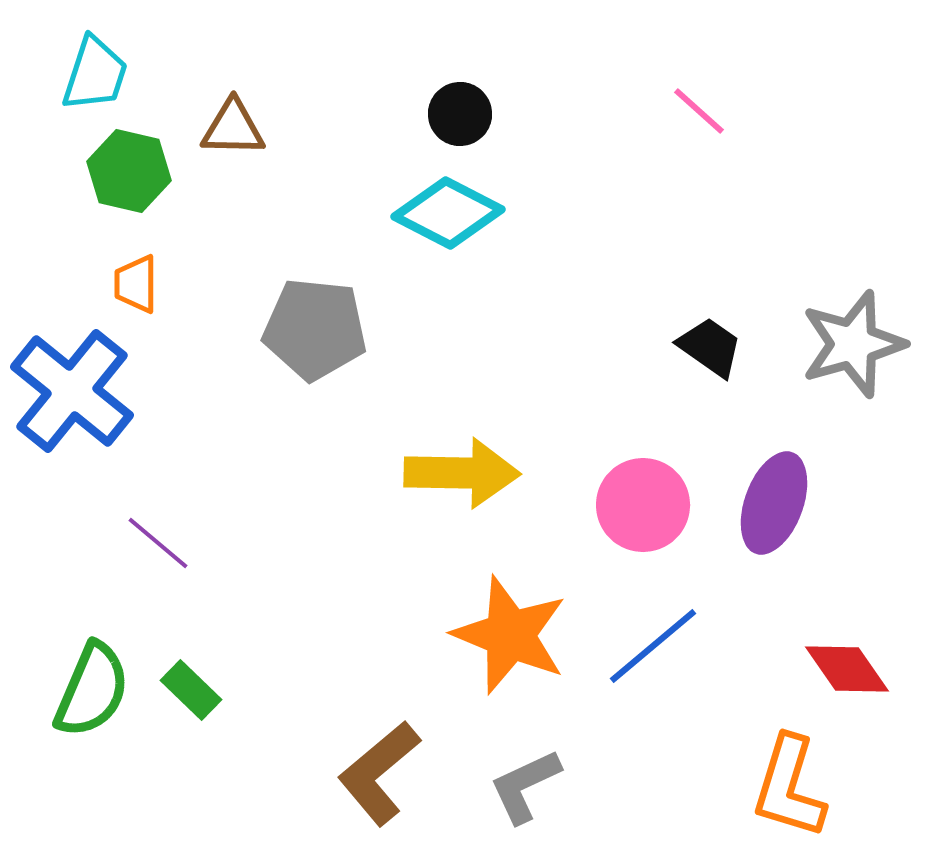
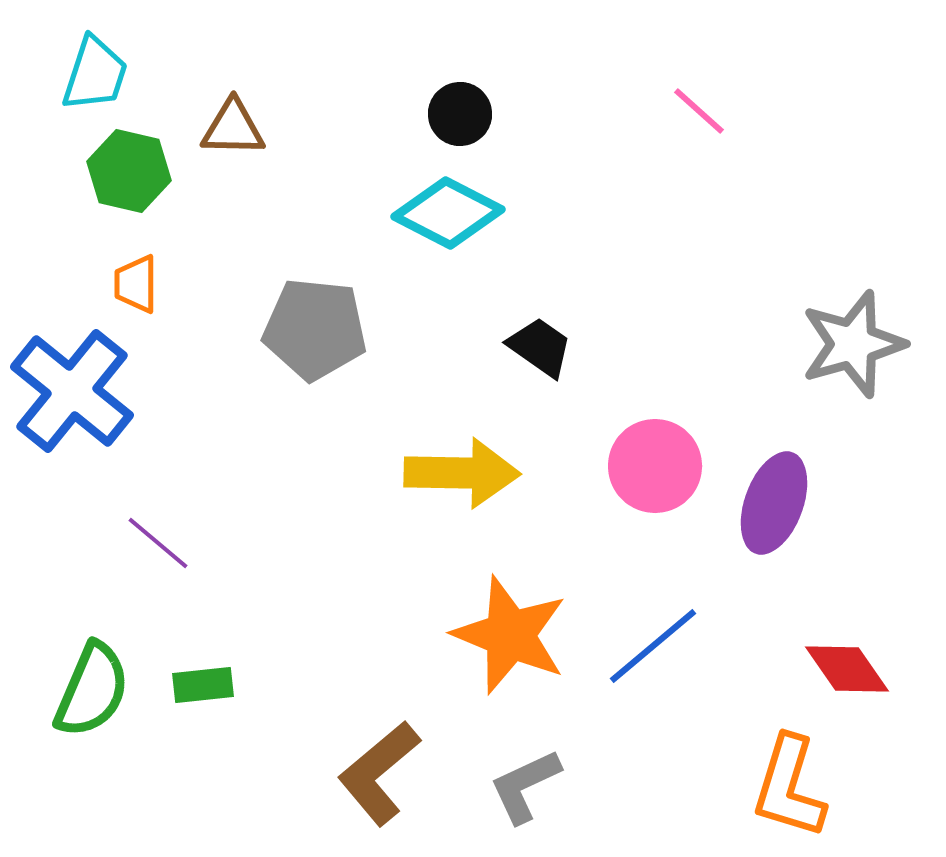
black trapezoid: moved 170 px left
pink circle: moved 12 px right, 39 px up
green rectangle: moved 12 px right, 5 px up; rotated 50 degrees counterclockwise
